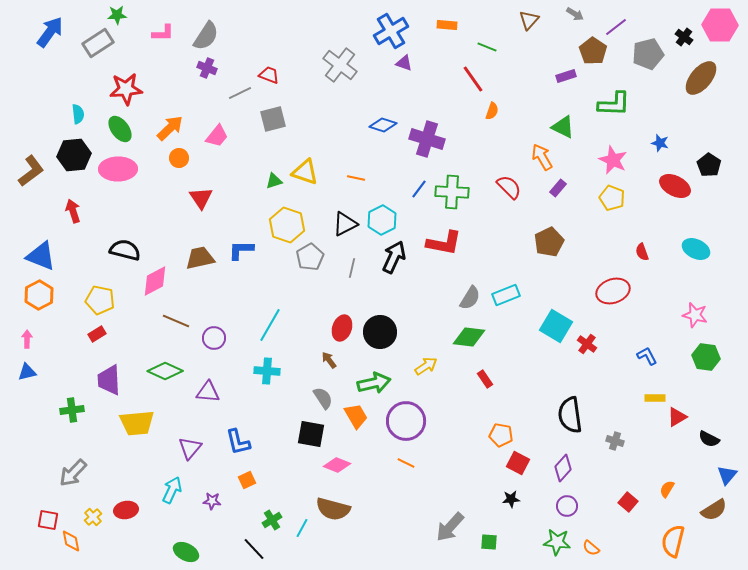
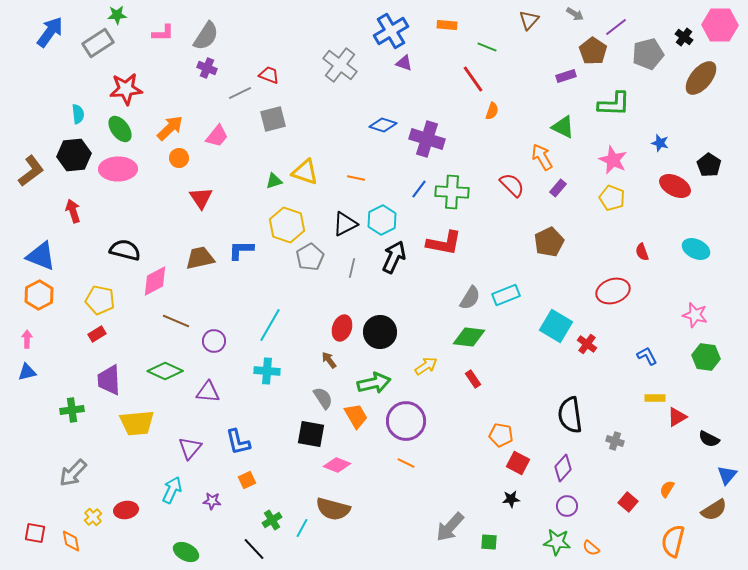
red semicircle at (509, 187): moved 3 px right, 2 px up
purple circle at (214, 338): moved 3 px down
red rectangle at (485, 379): moved 12 px left
red square at (48, 520): moved 13 px left, 13 px down
